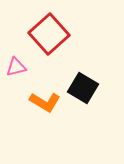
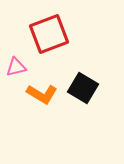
red square: rotated 21 degrees clockwise
orange L-shape: moved 3 px left, 8 px up
